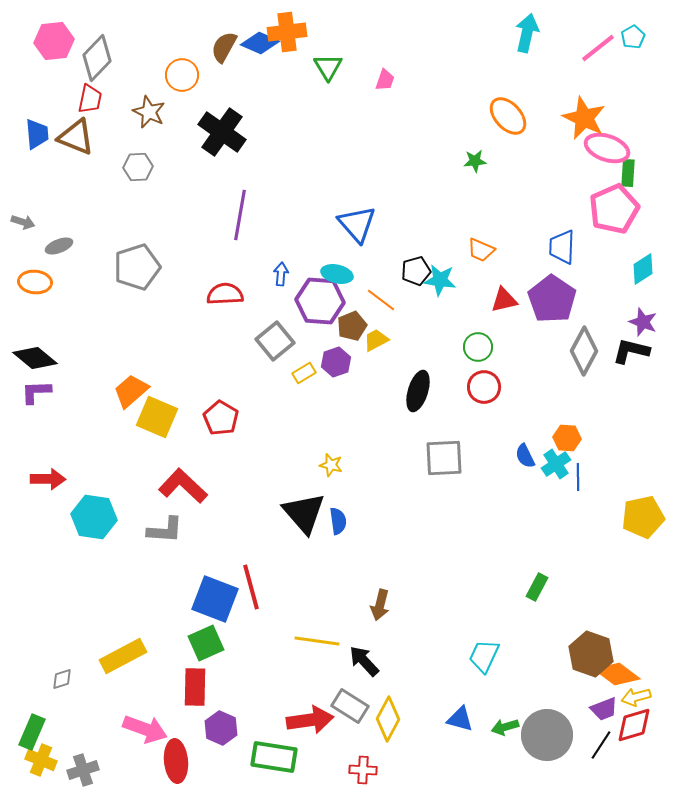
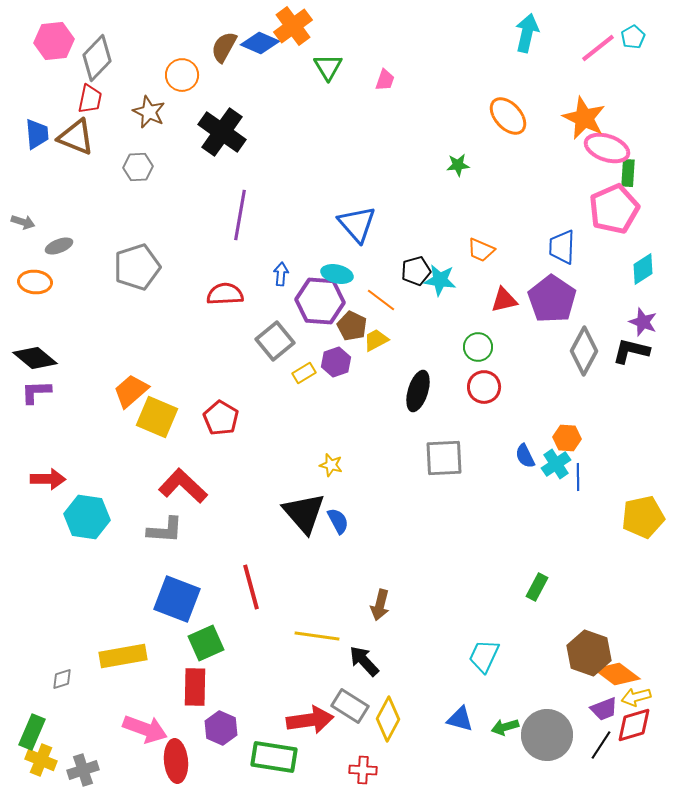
orange cross at (287, 32): moved 6 px right, 6 px up; rotated 30 degrees counterclockwise
green star at (475, 161): moved 17 px left, 4 px down
brown pentagon at (352, 326): rotated 24 degrees counterclockwise
cyan hexagon at (94, 517): moved 7 px left
blue semicircle at (338, 521): rotated 20 degrees counterclockwise
blue square at (215, 599): moved 38 px left
yellow line at (317, 641): moved 5 px up
brown hexagon at (591, 654): moved 2 px left, 1 px up
yellow rectangle at (123, 656): rotated 18 degrees clockwise
